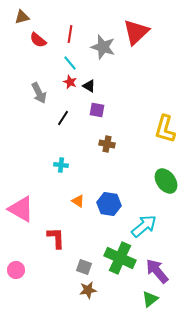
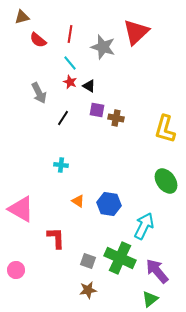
brown cross: moved 9 px right, 26 px up
cyan arrow: rotated 24 degrees counterclockwise
gray square: moved 4 px right, 6 px up
